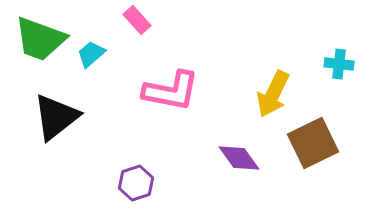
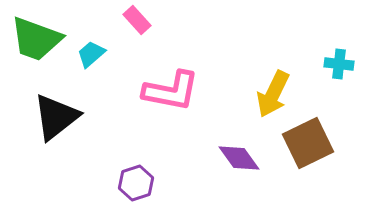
green trapezoid: moved 4 px left
brown square: moved 5 px left
